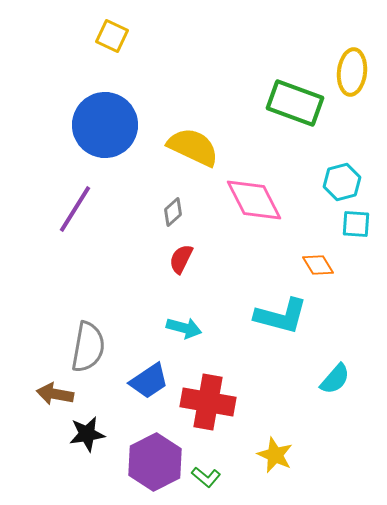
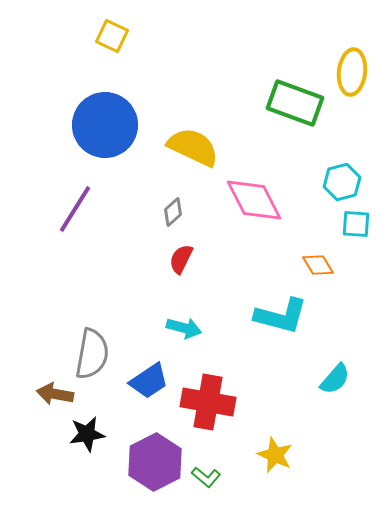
gray semicircle: moved 4 px right, 7 px down
